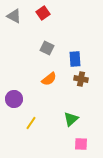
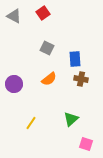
purple circle: moved 15 px up
pink square: moved 5 px right; rotated 16 degrees clockwise
